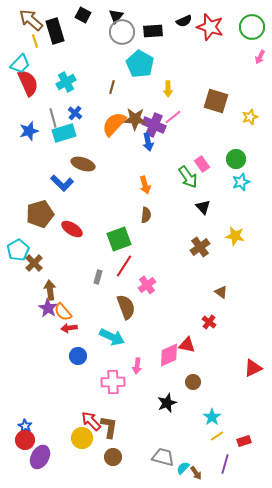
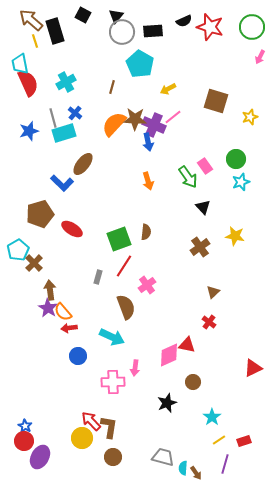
cyan trapezoid at (20, 64): rotated 125 degrees clockwise
yellow arrow at (168, 89): rotated 63 degrees clockwise
brown ellipse at (83, 164): rotated 70 degrees counterclockwise
pink rectangle at (202, 164): moved 3 px right, 2 px down
orange arrow at (145, 185): moved 3 px right, 4 px up
brown semicircle at (146, 215): moved 17 px down
brown triangle at (221, 292): moved 8 px left; rotated 40 degrees clockwise
pink arrow at (137, 366): moved 2 px left, 2 px down
yellow line at (217, 436): moved 2 px right, 4 px down
red circle at (25, 440): moved 1 px left, 1 px down
cyan semicircle at (183, 468): rotated 40 degrees counterclockwise
